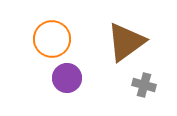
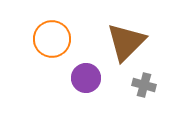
brown triangle: rotated 9 degrees counterclockwise
purple circle: moved 19 px right
